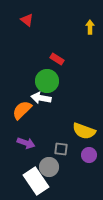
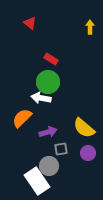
red triangle: moved 3 px right, 3 px down
red rectangle: moved 6 px left
green circle: moved 1 px right, 1 px down
orange semicircle: moved 8 px down
yellow semicircle: moved 3 px up; rotated 20 degrees clockwise
purple arrow: moved 22 px right, 11 px up; rotated 36 degrees counterclockwise
gray square: rotated 16 degrees counterclockwise
purple circle: moved 1 px left, 2 px up
gray circle: moved 1 px up
white rectangle: moved 1 px right
